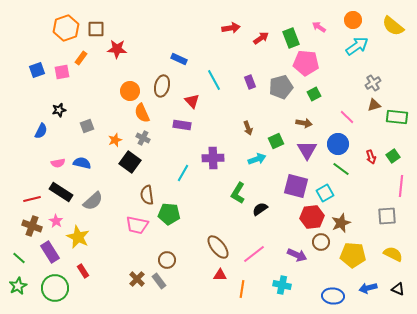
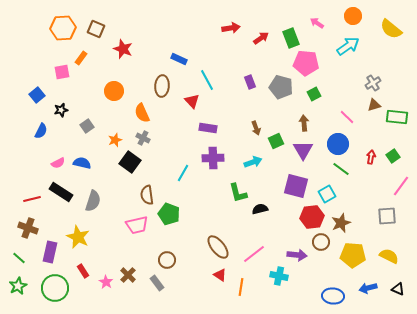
orange circle at (353, 20): moved 4 px up
yellow semicircle at (393, 26): moved 2 px left, 3 px down
pink arrow at (319, 27): moved 2 px left, 4 px up
orange hexagon at (66, 28): moved 3 px left; rotated 15 degrees clockwise
brown square at (96, 29): rotated 24 degrees clockwise
cyan arrow at (357, 46): moved 9 px left
red star at (117, 49): moved 6 px right; rotated 18 degrees clockwise
blue square at (37, 70): moved 25 px down; rotated 21 degrees counterclockwise
cyan line at (214, 80): moved 7 px left
brown ellipse at (162, 86): rotated 10 degrees counterclockwise
gray pentagon at (281, 87): rotated 30 degrees clockwise
orange circle at (130, 91): moved 16 px left
black star at (59, 110): moved 2 px right
brown arrow at (304, 123): rotated 105 degrees counterclockwise
purple rectangle at (182, 125): moved 26 px right, 3 px down
gray square at (87, 126): rotated 16 degrees counterclockwise
brown arrow at (248, 128): moved 8 px right
purple triangle at (307, 150): moved 4 px left
red arrow at (371, 157): rotated 152 degrees counterclockwise
cyan arrow at (257, 159): moved 4 px left, 3 px down
pink semicircle at (58, 163): rotated 16 degrees counterclockwise
pink line at (401, 186): rotated 30 degrees clockwise
green L-shape at (238, 193): rotated 45 degrees counterclockwise
cyan square at (325, 193): moved 2 px right, 1 px down
gray semicircle at (93, 201): rotated 30 degrees counterclockwise
black semicircle at (260, 209): rotated 21 degrees clockwise
green pentagon at (169, 214): rotated 15 degrees clockwise
pink star at (56, 221): moved 50 px right, 61 px down
pink trapezoid at (137, 225): rotated 25 degrees counterclockwise
brown cross at (32, 226): moved 4 px left, 2 px down
purple rectangle at (50, 252): rotated 45 degrees clockwise
yellow semicircle at (393, 254): moved 4 px left, 2 px down
purple arrow at (297, 255): rotated 18 degrees counterclockwise
red triangle at (220, 275): rotated 32 degrees clockwise
brown cross at (137, 279): moved 9 px left, 4 px up
gray rectangle at (159, 281): moved 2 px left, 2 px down
cyan cross at (282, 285): moved 3 px left, 9 px up
orange line at (242, 289): moved 1 px left, 2 px up
